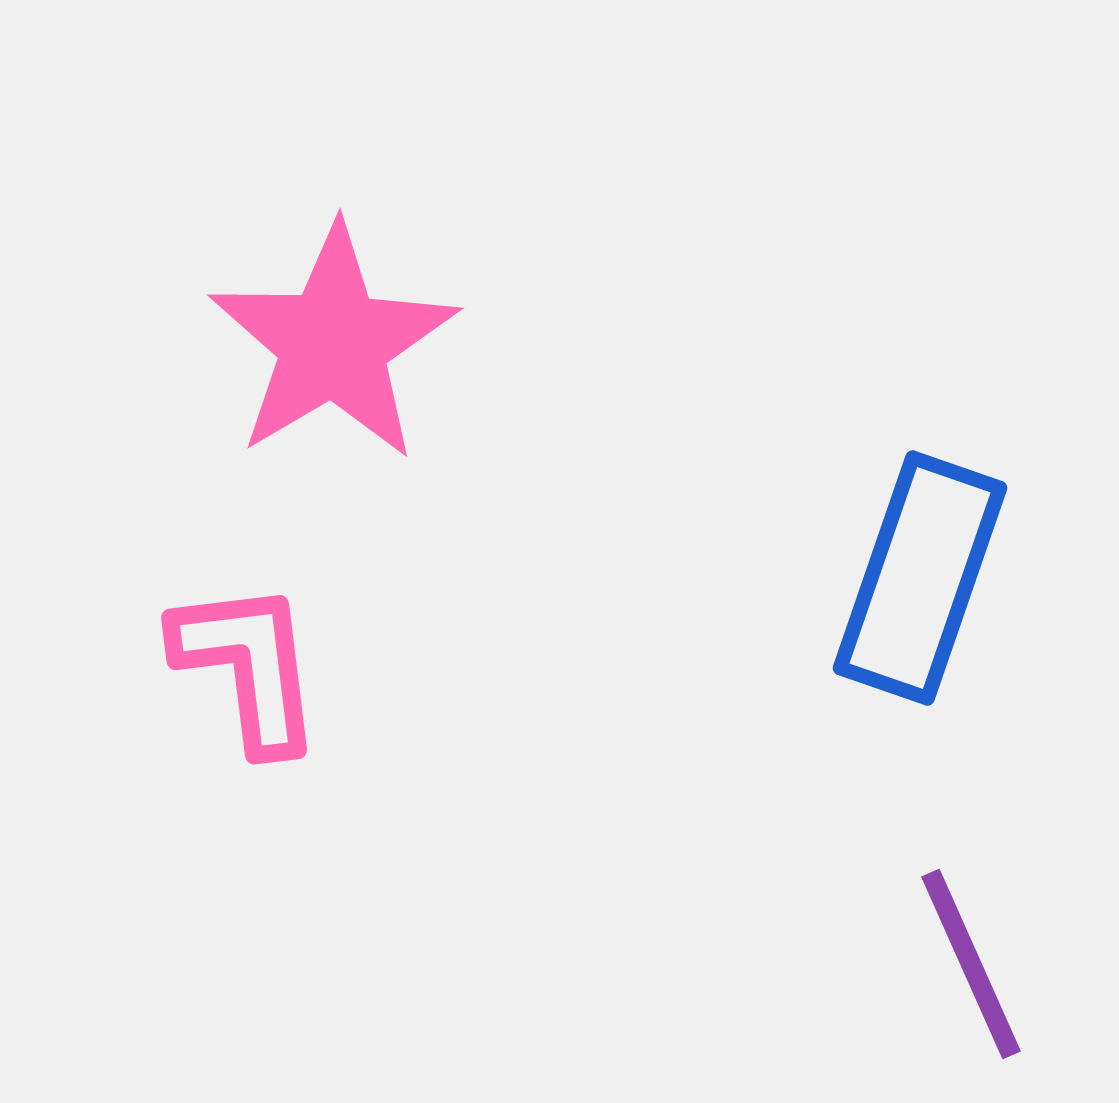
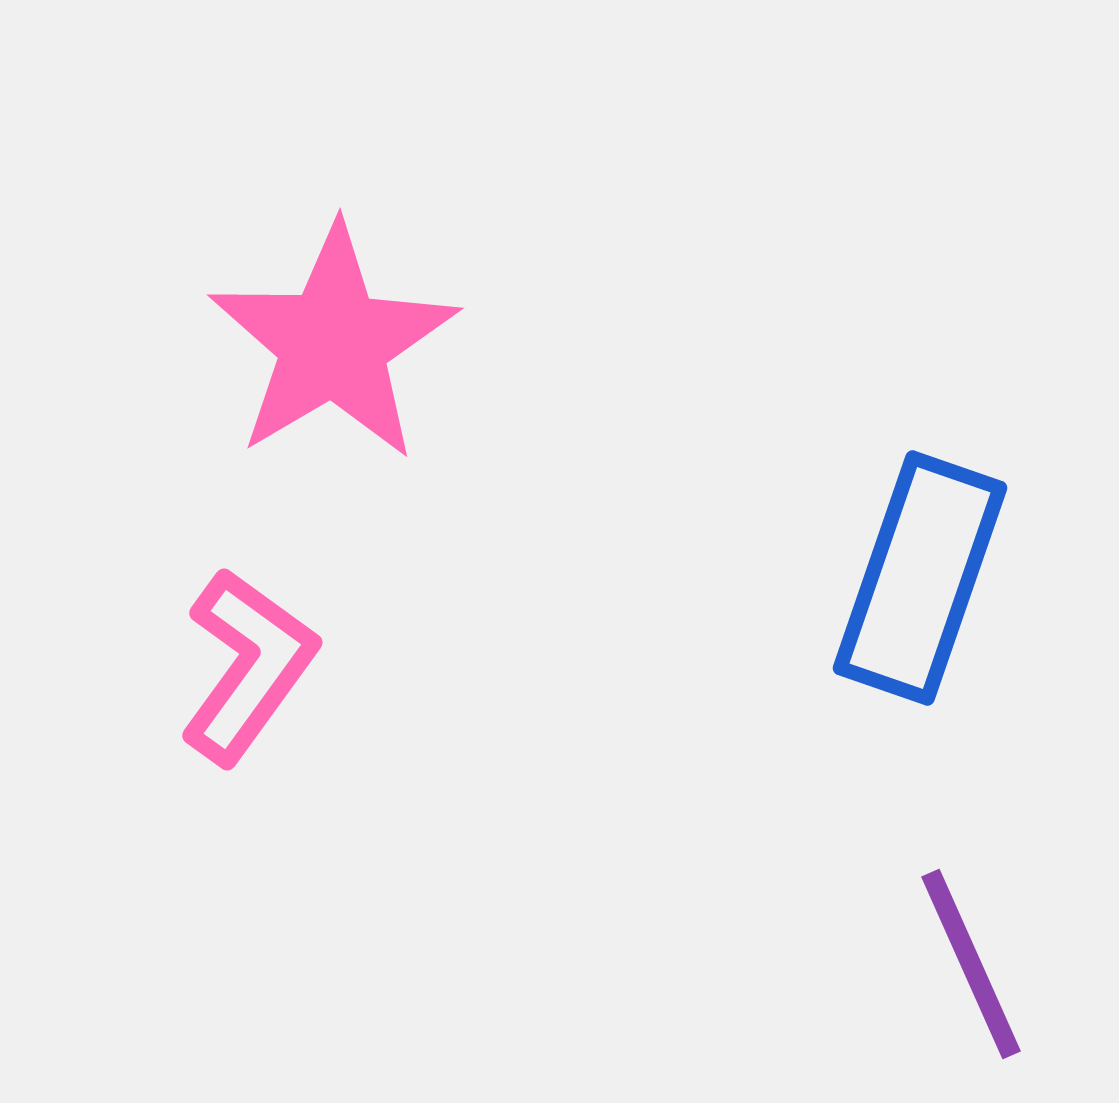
pink L-shape: rotated 43 degrees clockwise
